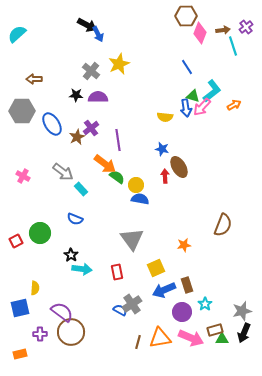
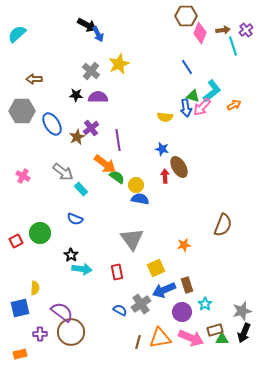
purple cross at (246, 27): moved 3 px down
gray cross at (132, 304): moved 9 px right
